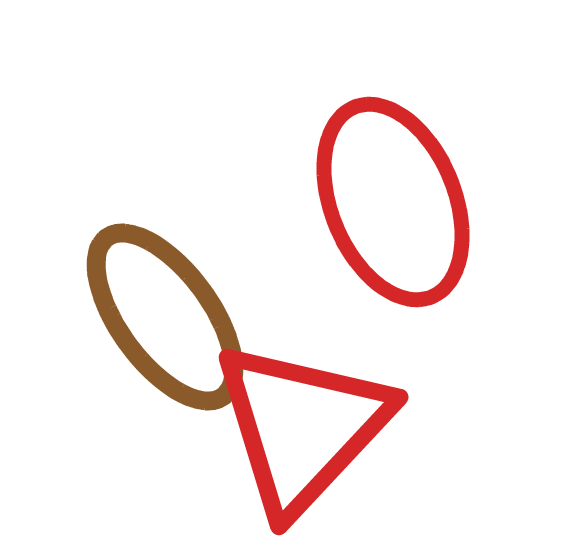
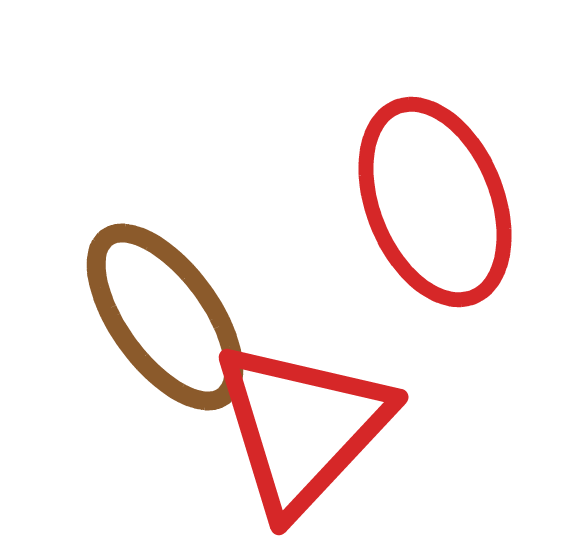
red ellipse: moved 42 px right
